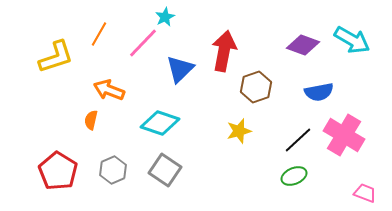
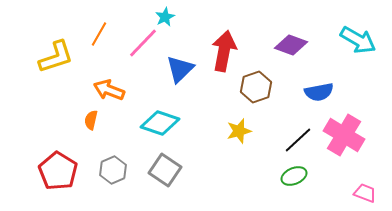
cyan arrow: moved 6 px right
purple diamond: moved 12 px left
